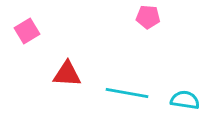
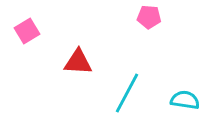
pink pentagon: moved 1 px right
red triangle: moved 11 px right, 12 px up
cyan line: rotated 72 degrees counterclockwise
